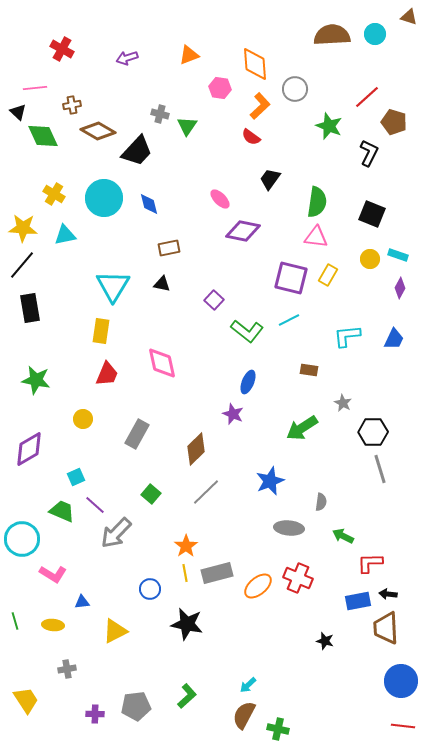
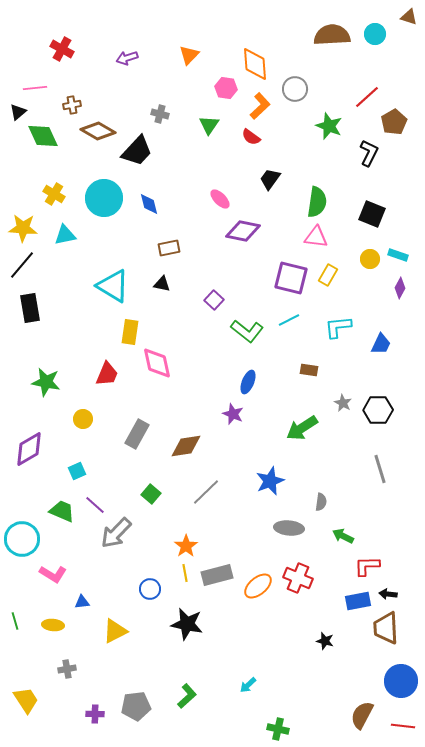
orange triangle at (189, 55): rotated 25 degrees counterclockwise
pink hexagon at (220, 88): moved 6 px right
black triangle at (18, 112): rotated 36 degrees clockwise
brown pentagon at (394, 122): rotated 25 degrees clockwise
green triangle at (187, 126): moved 22 px right, 1 px up
cyan triangle at (113, 286): rotated 30 degrees counterclockwise
yellow rectangle at (101, 331): moved 29 px right, 1 px down
cyan L-shape at (347, 336): moved 9 px left, 9 px up
blue trapezoid at (394, 339): moved 13 px left, 5 px down
pink diamond at (162, 363): moved 5 px left
green star at (36, 380): moved 10 px right, 2 px down
black hexagon at (373, 432): moved 5 px right, 22 px up
brown diamond at (196, 449): moved 10 px left, 3 px up; rotated 36 degrees clockwise
cyan square at (76, 477): moved 1 px right, 6 px up
red L-shape at (370, 563): moved 3 px left, 3 px down
gray rectangle at (217, 573): moved 2 px down
brown semicircle at (244, 715): moved 118 px right
